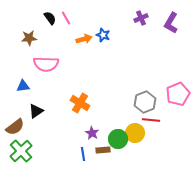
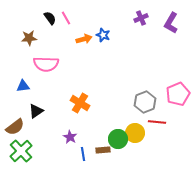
red line: moved 6 px right, 2 px down
purple star: moved 22 px left, 4 px down
